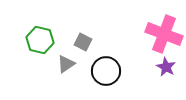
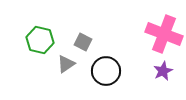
purple star: moved 3 px left, 4 px down; rotated 18 degrees clockwise
